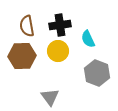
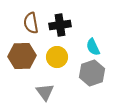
brown semicircle: moved 4 px right, 3 px up
cyan semicircle: moved 5 px right, 8 px down
yellow circle: moved 1 px left, 6 px down
gray hexagon: moved 5 px left; rotated 20 degrees clockwise
gray triangle: moved 5 px left, 5 px up
